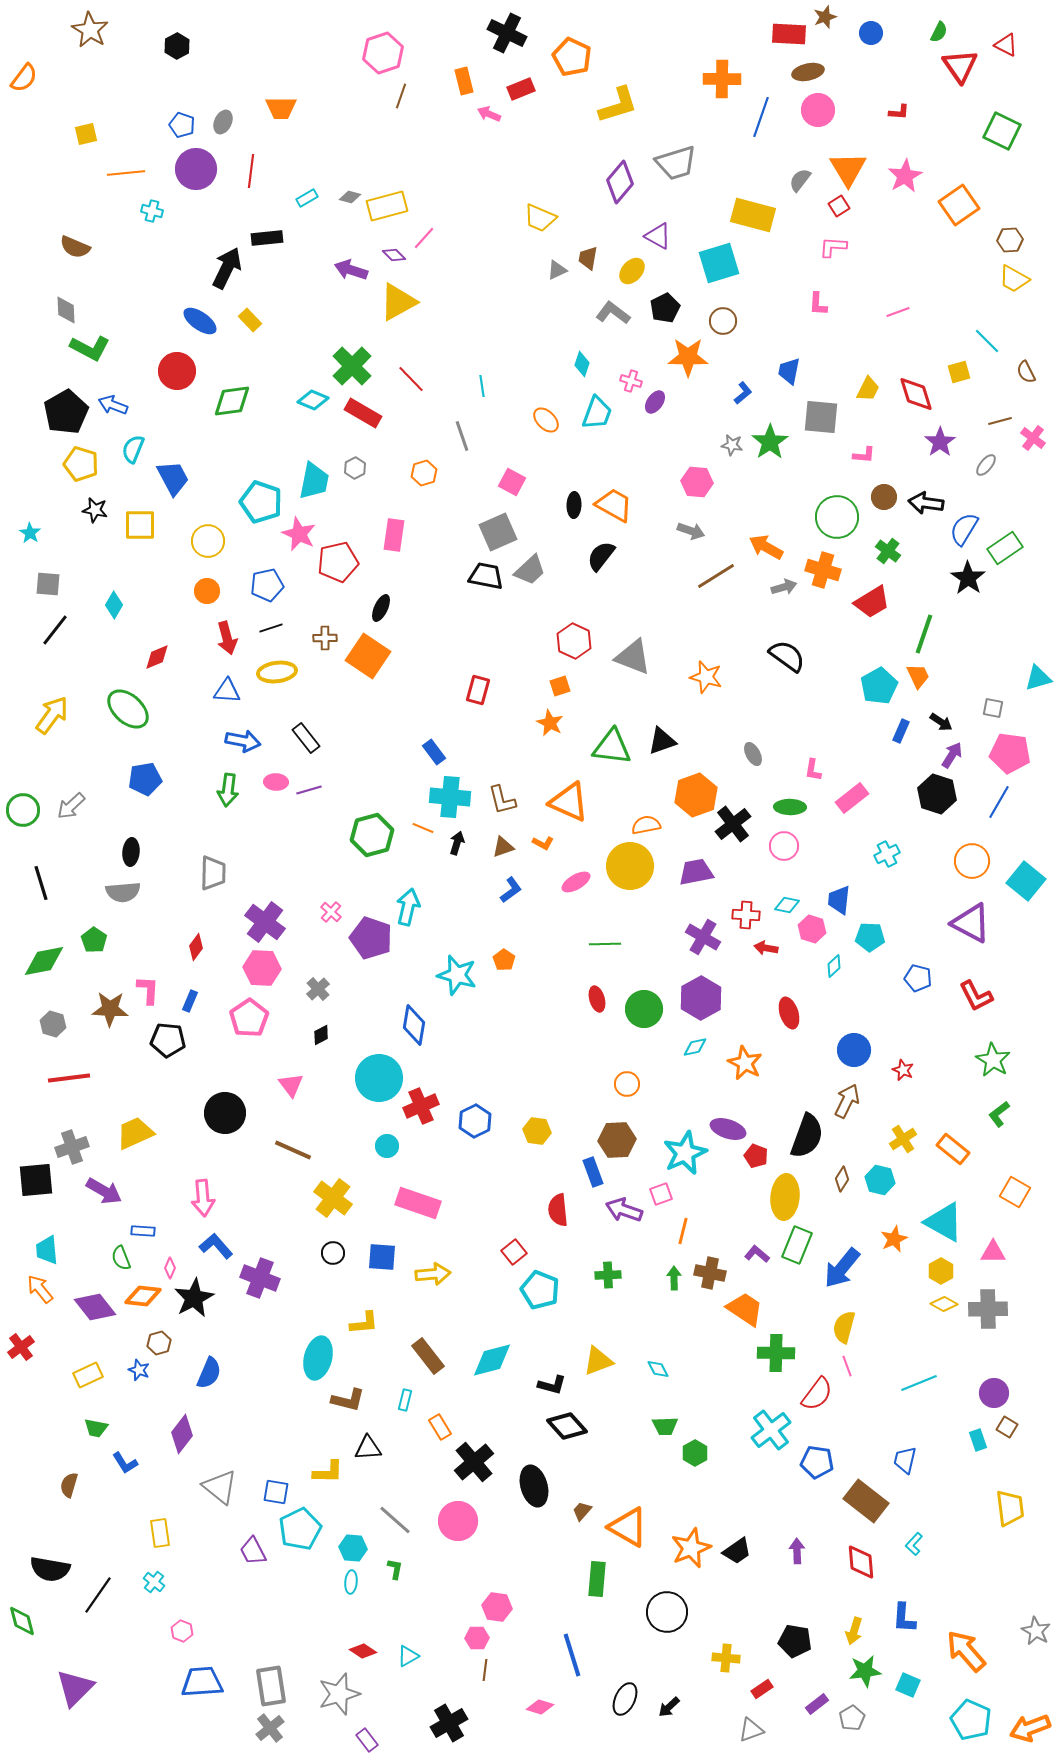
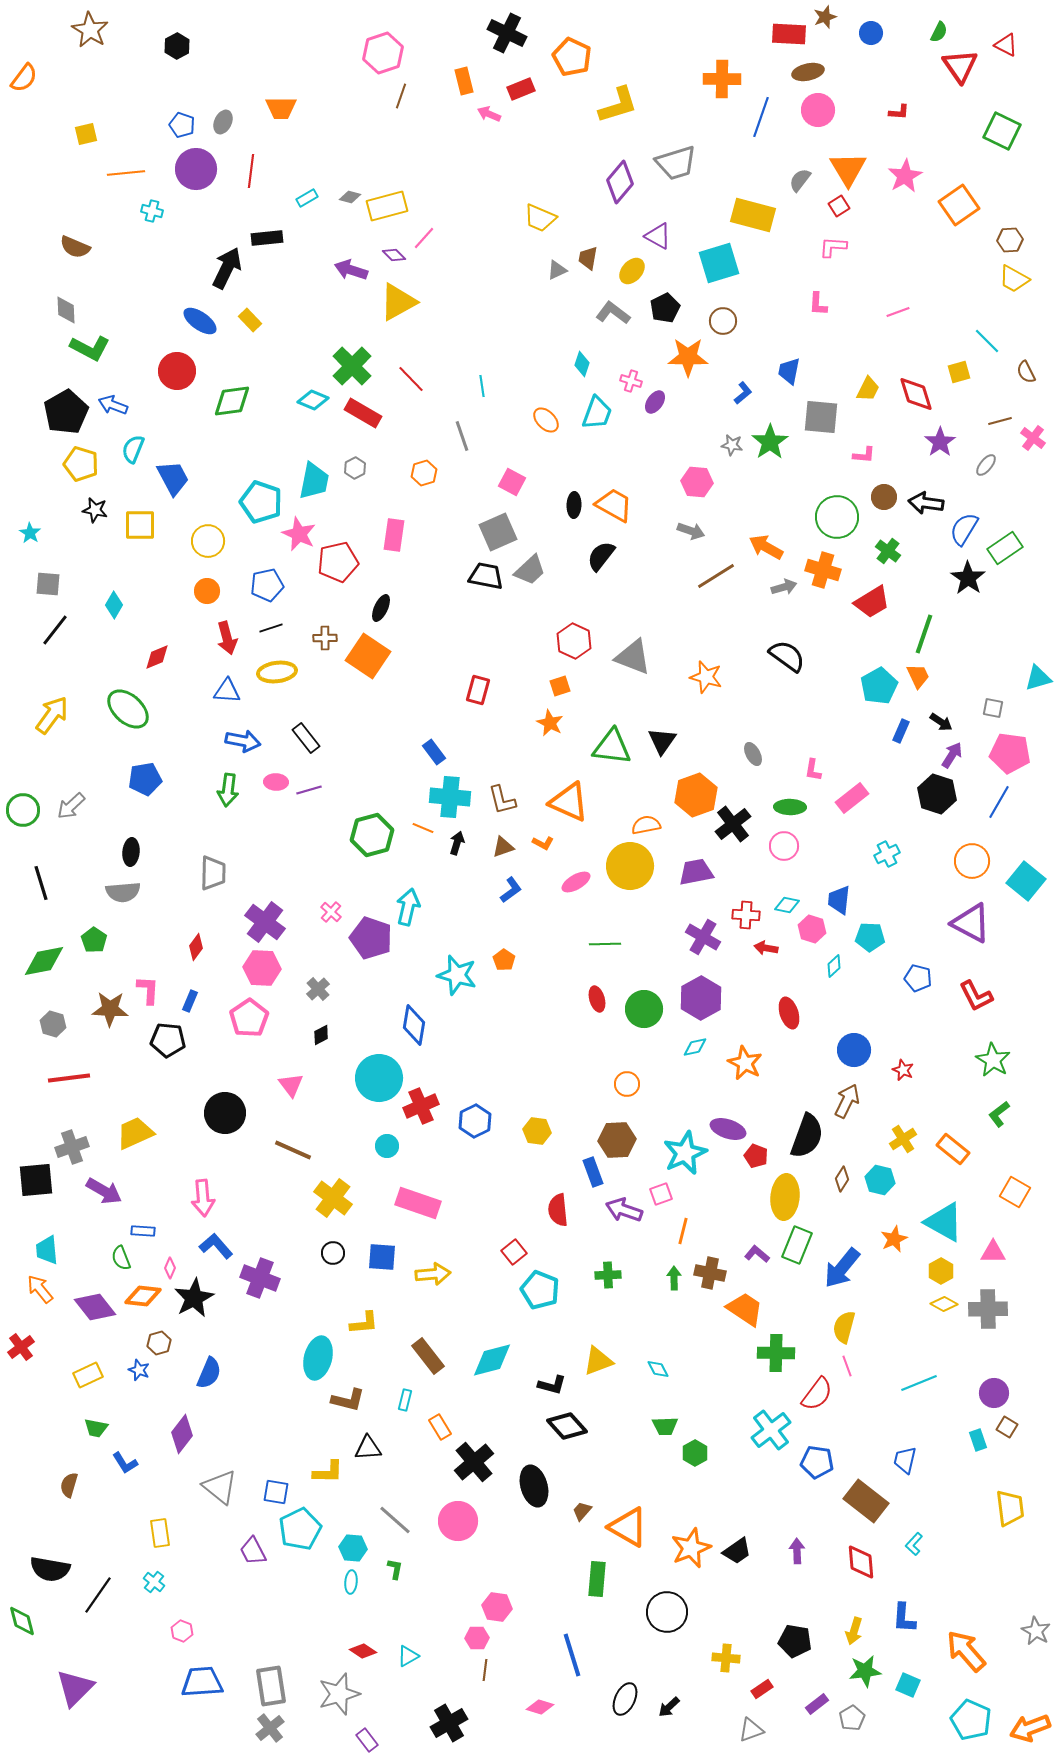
black triangle at (662, 741): rotated 36 degrees counterclockwise
